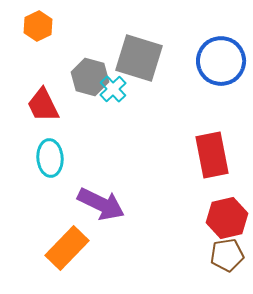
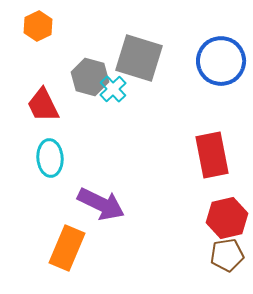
orange rectangle: rotated 21 degrees counterclockwise
